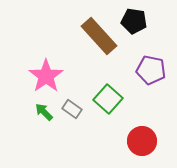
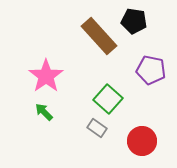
gray rectangle: moved 25 px right, 19 px down
